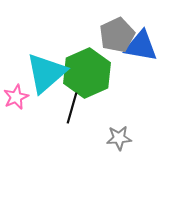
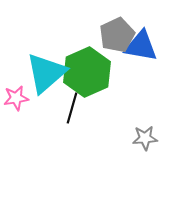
green hexagon: moved 1 px up
pink star: moved 1 px down; rotated 15 degrees clockwise
gray star: moved 26 px right
